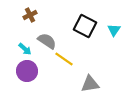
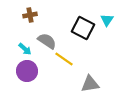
brown cross: rotated 16 degrees clockwise
black square: moved 2 px left, 2 px down
cyan triangle: moved 7 px left, 10 px up
